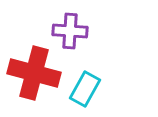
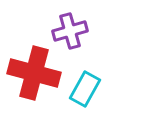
purple cross: rotated 20 degrees counterclockwise
